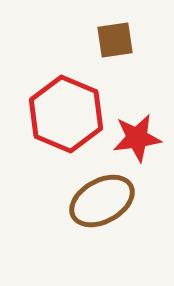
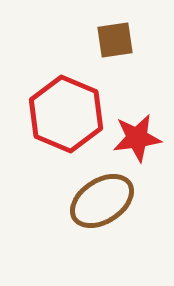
brown ellipse: rotated 4 degrees counterclockwise
